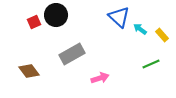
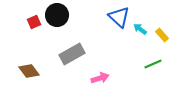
black circle: moved 1 px right
green line: moved 2 px right
